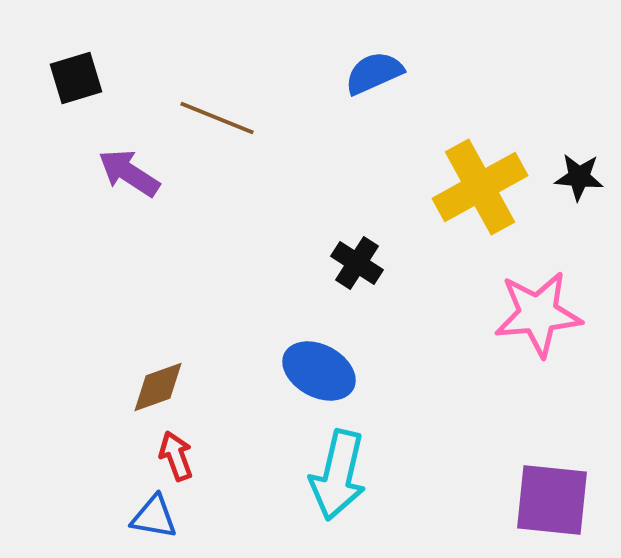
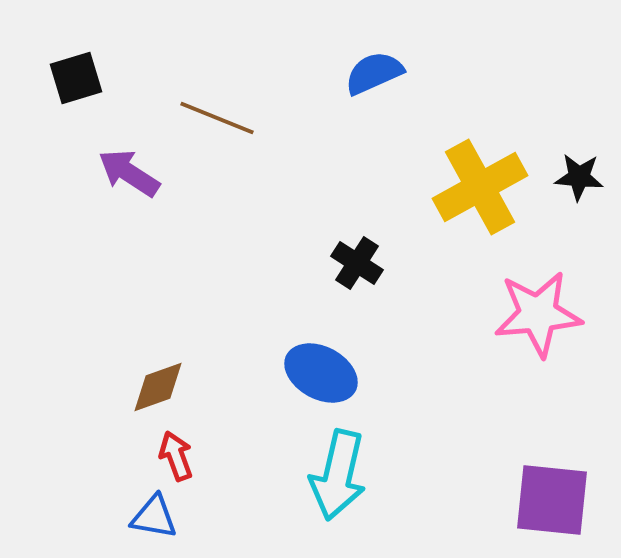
blue ellipse: moved 2 px right, 2 px down
